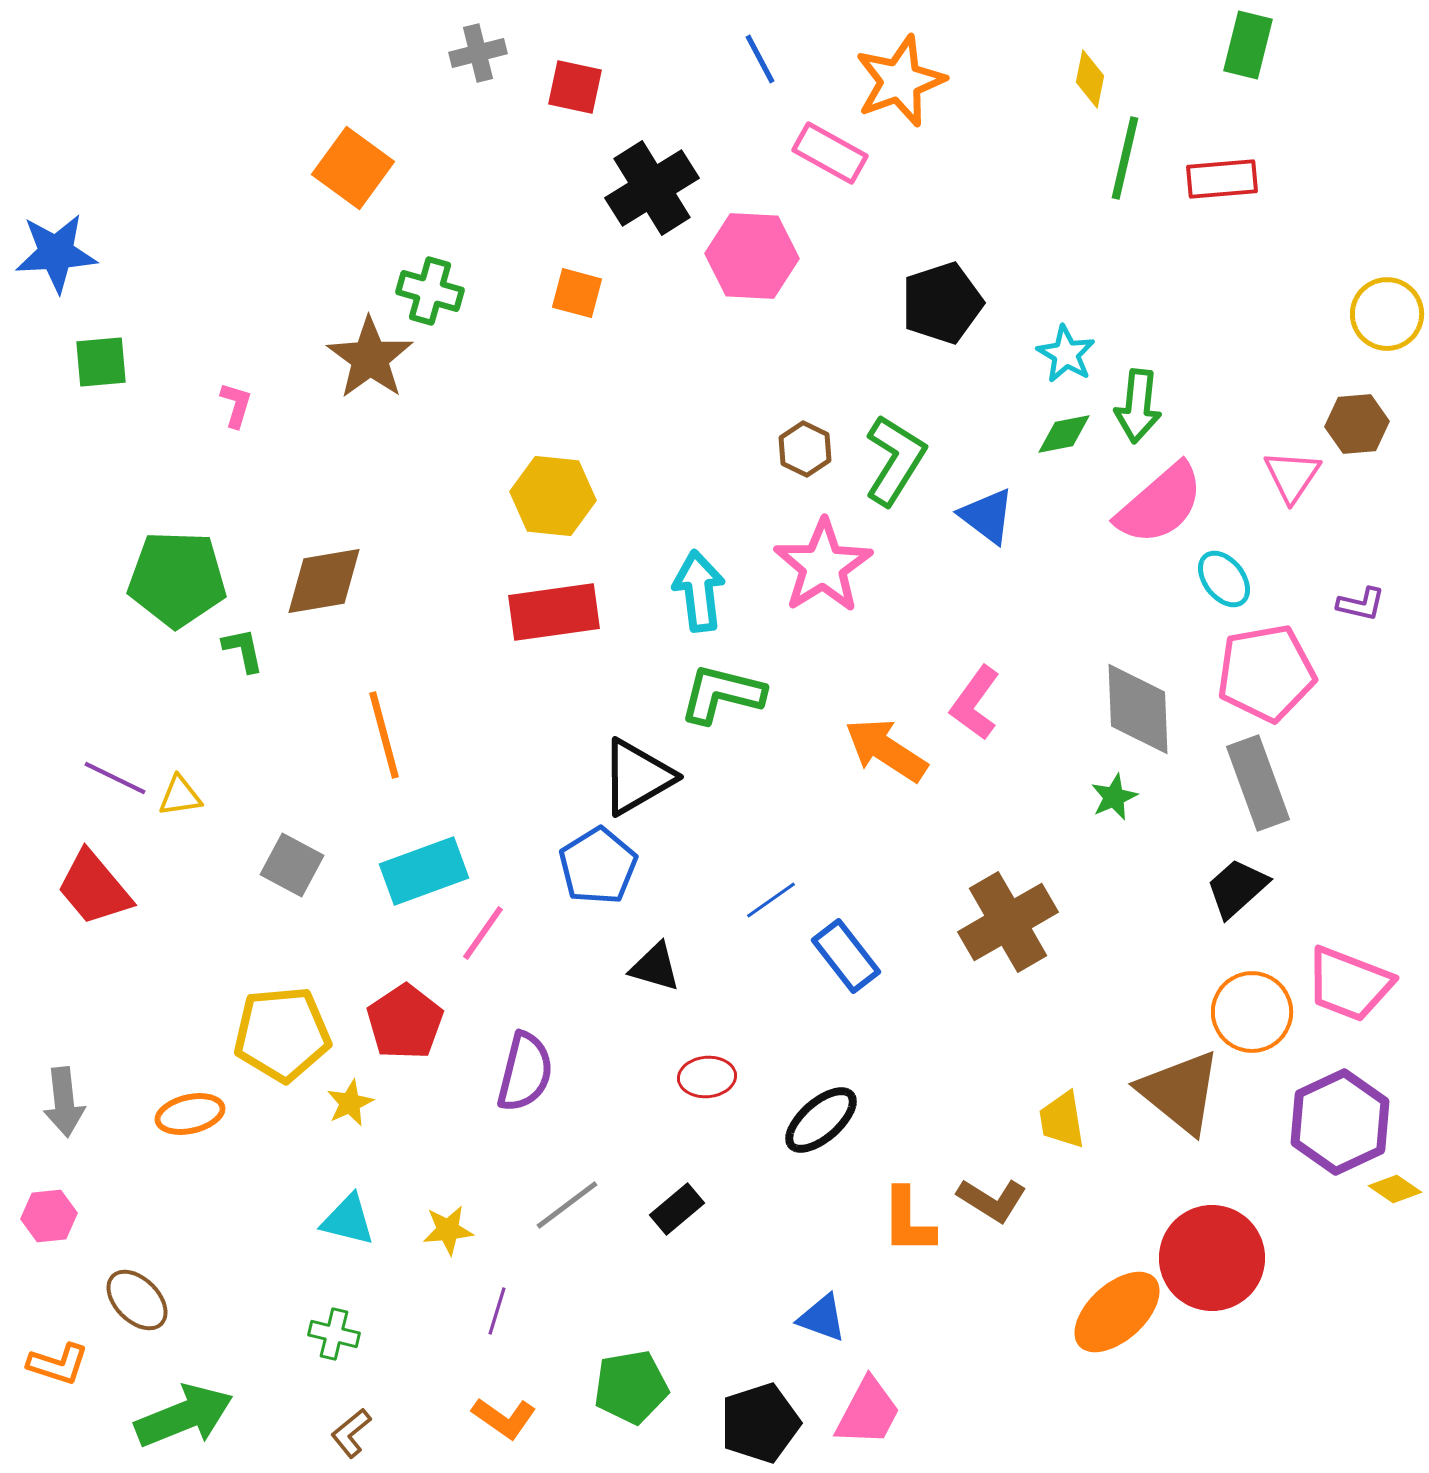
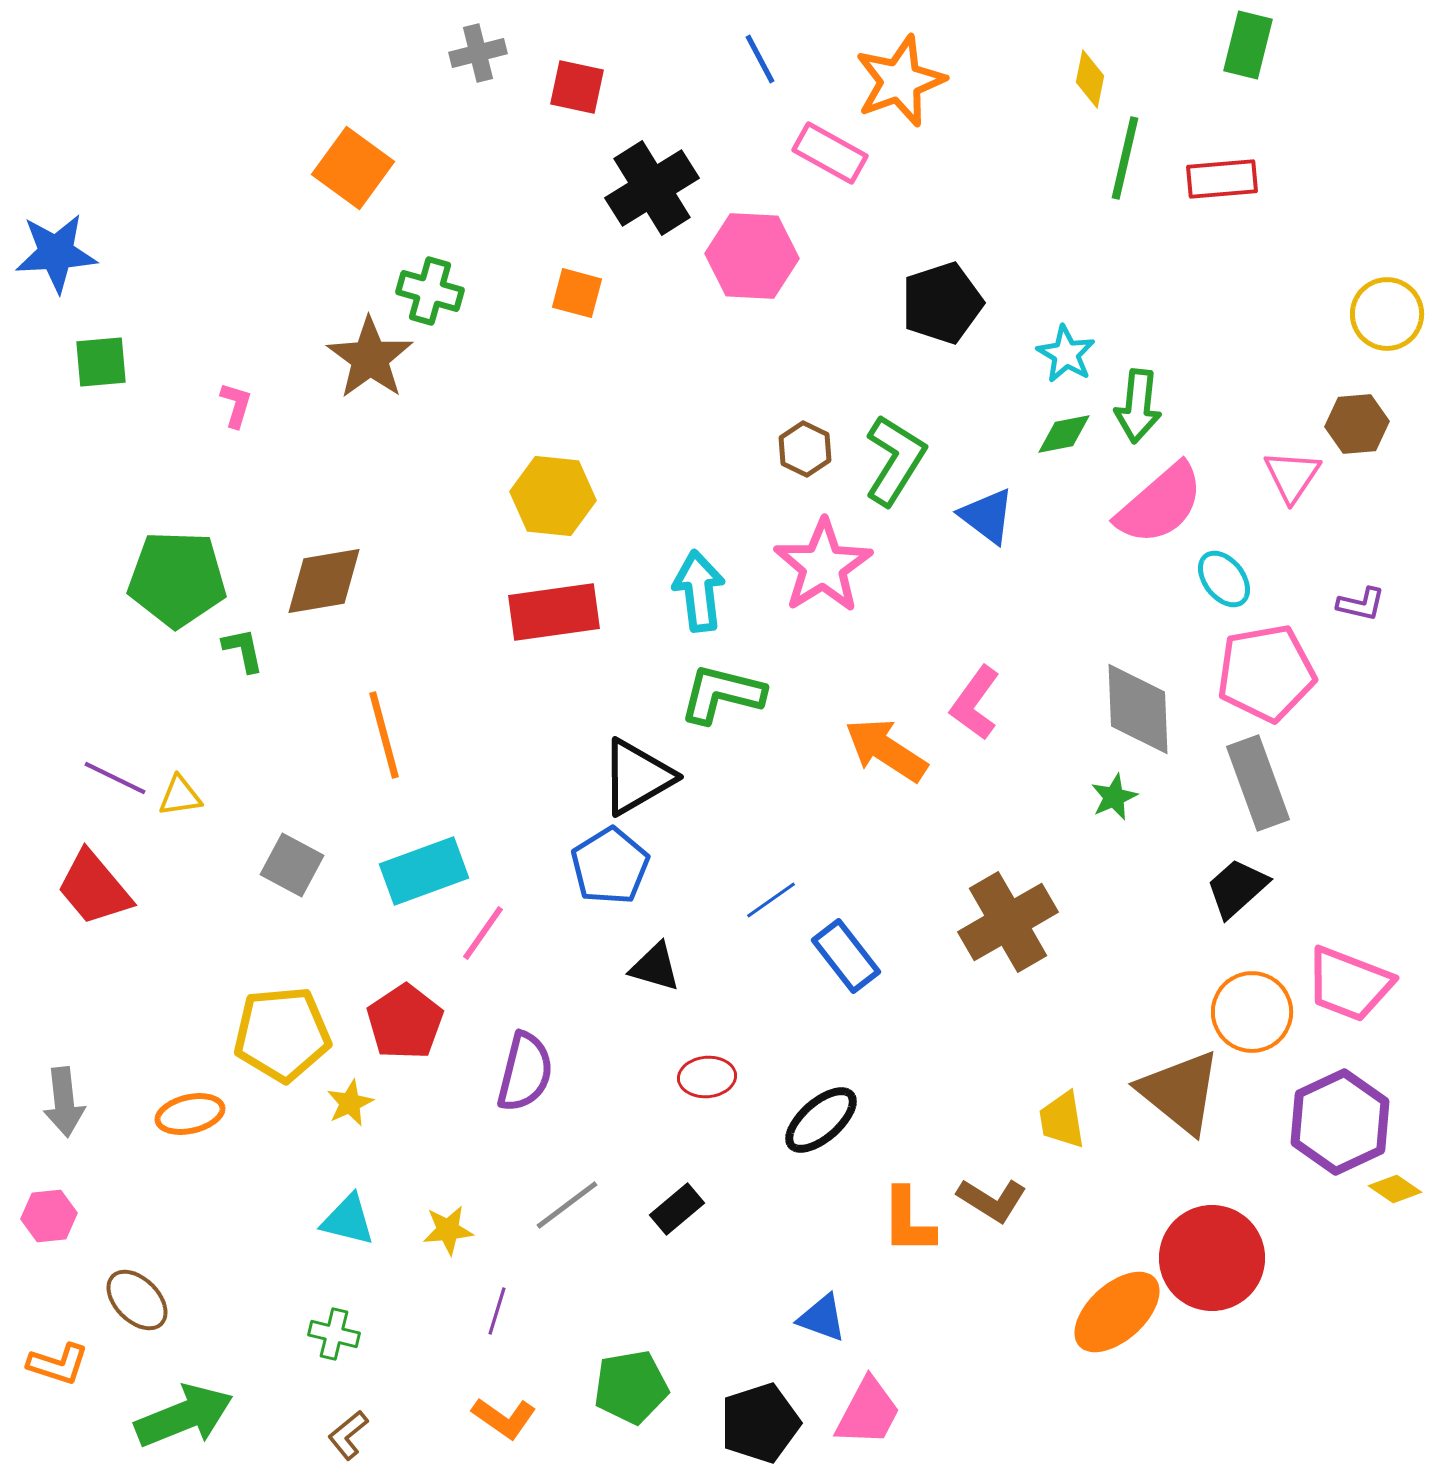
red square at (575, 87): moved 2 px right
blue pentagon at (598, 866): moved 12 px right
brown L-shape at (351, 1433): moved 3 px left, 2 px down
